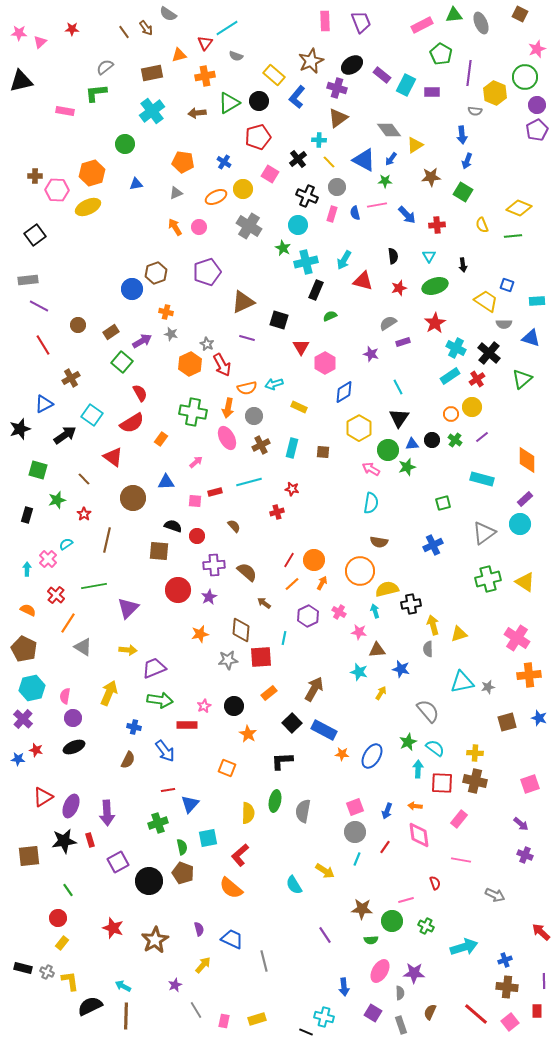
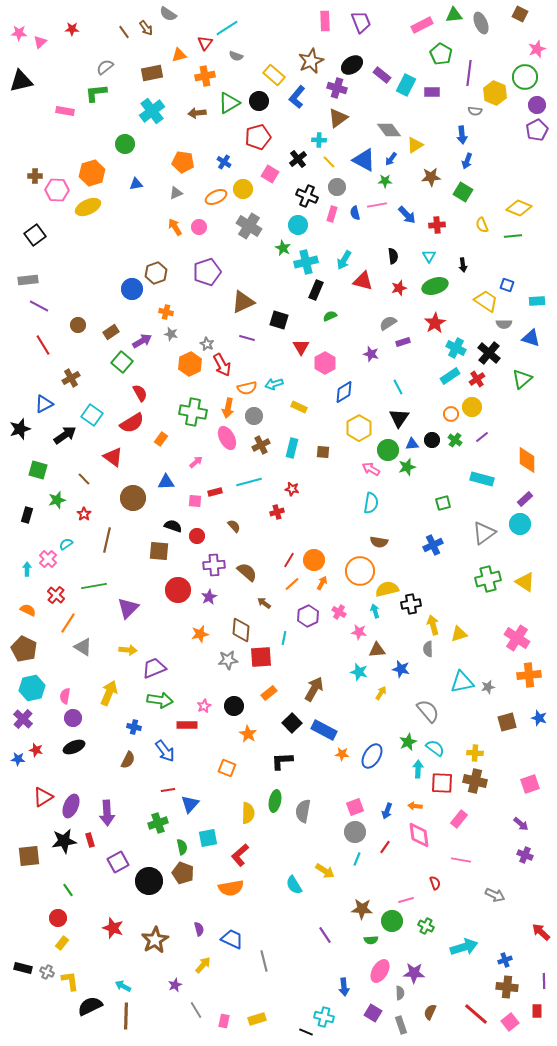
orange semicircle at (231, 888): rotated 50 degrees counterclockwise
